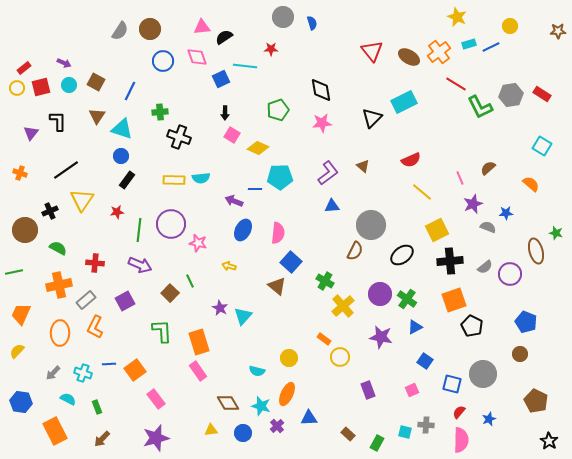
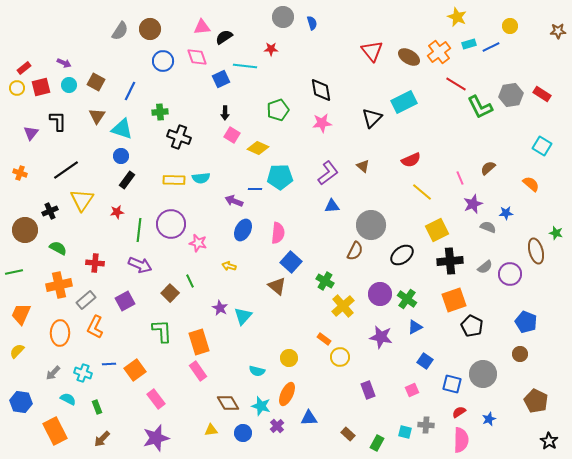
red semicircle at (459, 412): rotated 16 degrees clockwise
